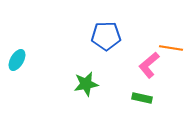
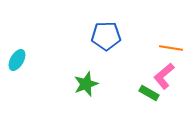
pink L-shape: moved 15 px right, 11 px down
green star: rotated 10 degrees counterclockwise
green rectangle: moved 7 px right, 5 px up; rotated 18 degrees clockwise
